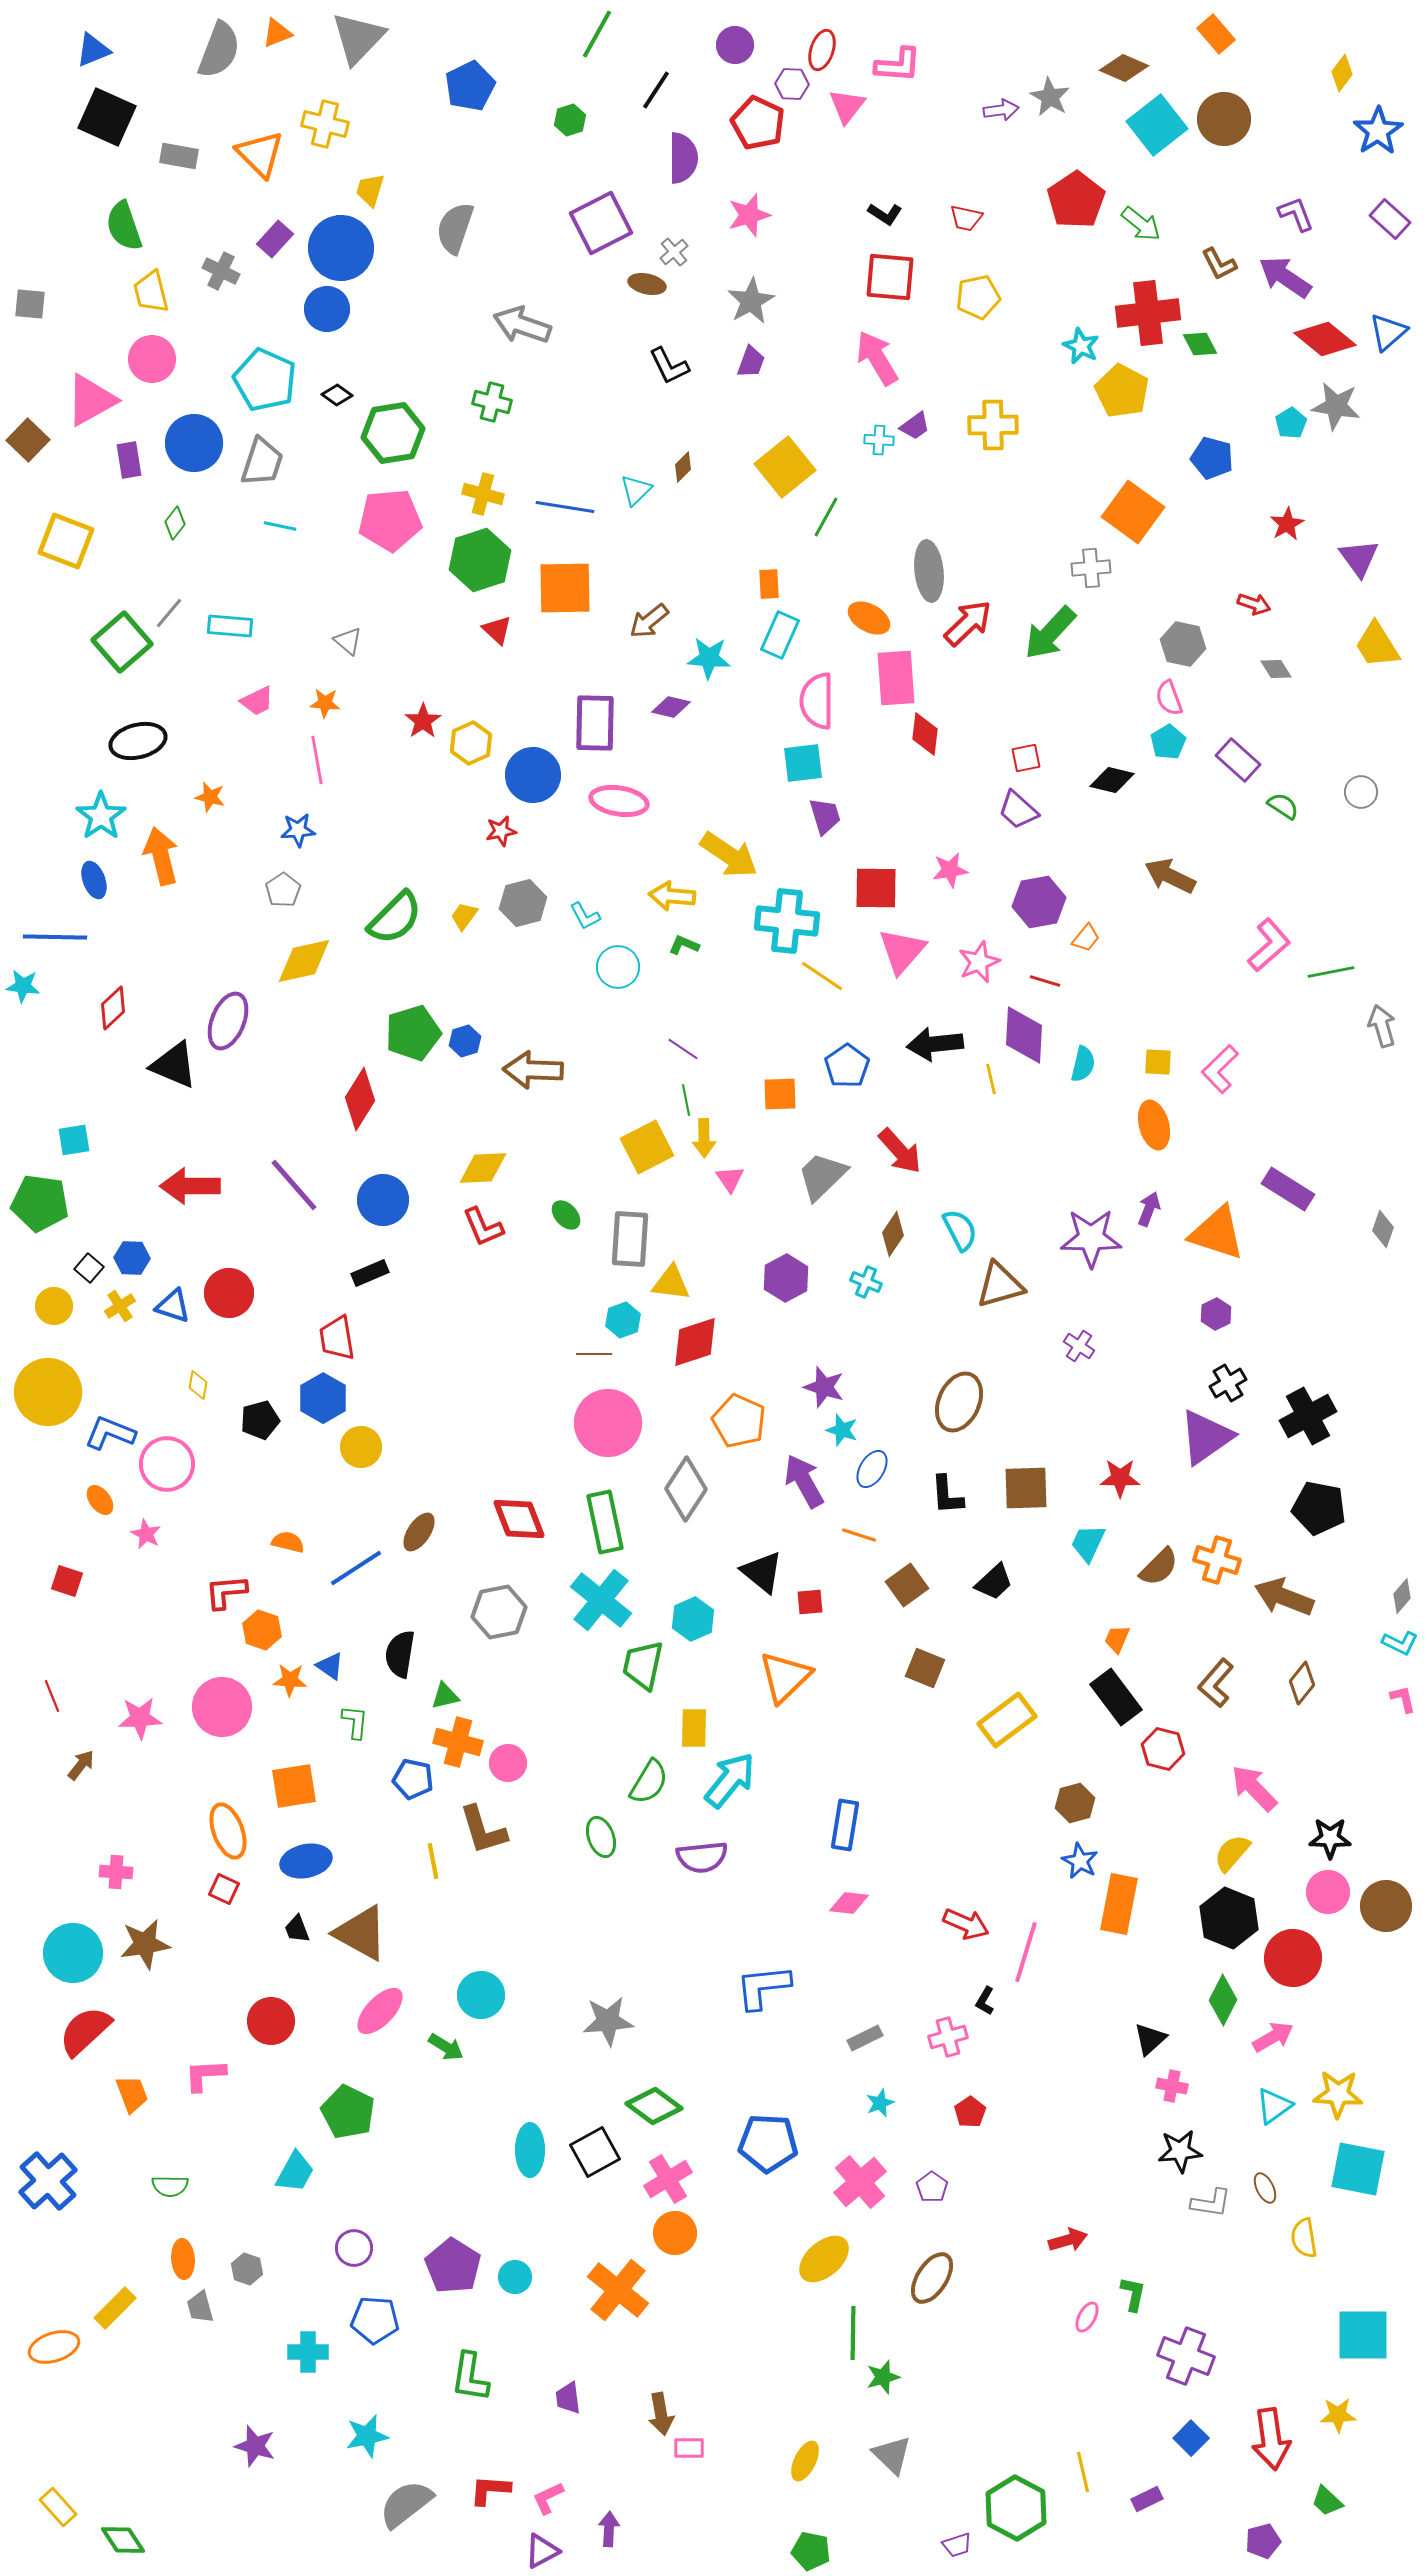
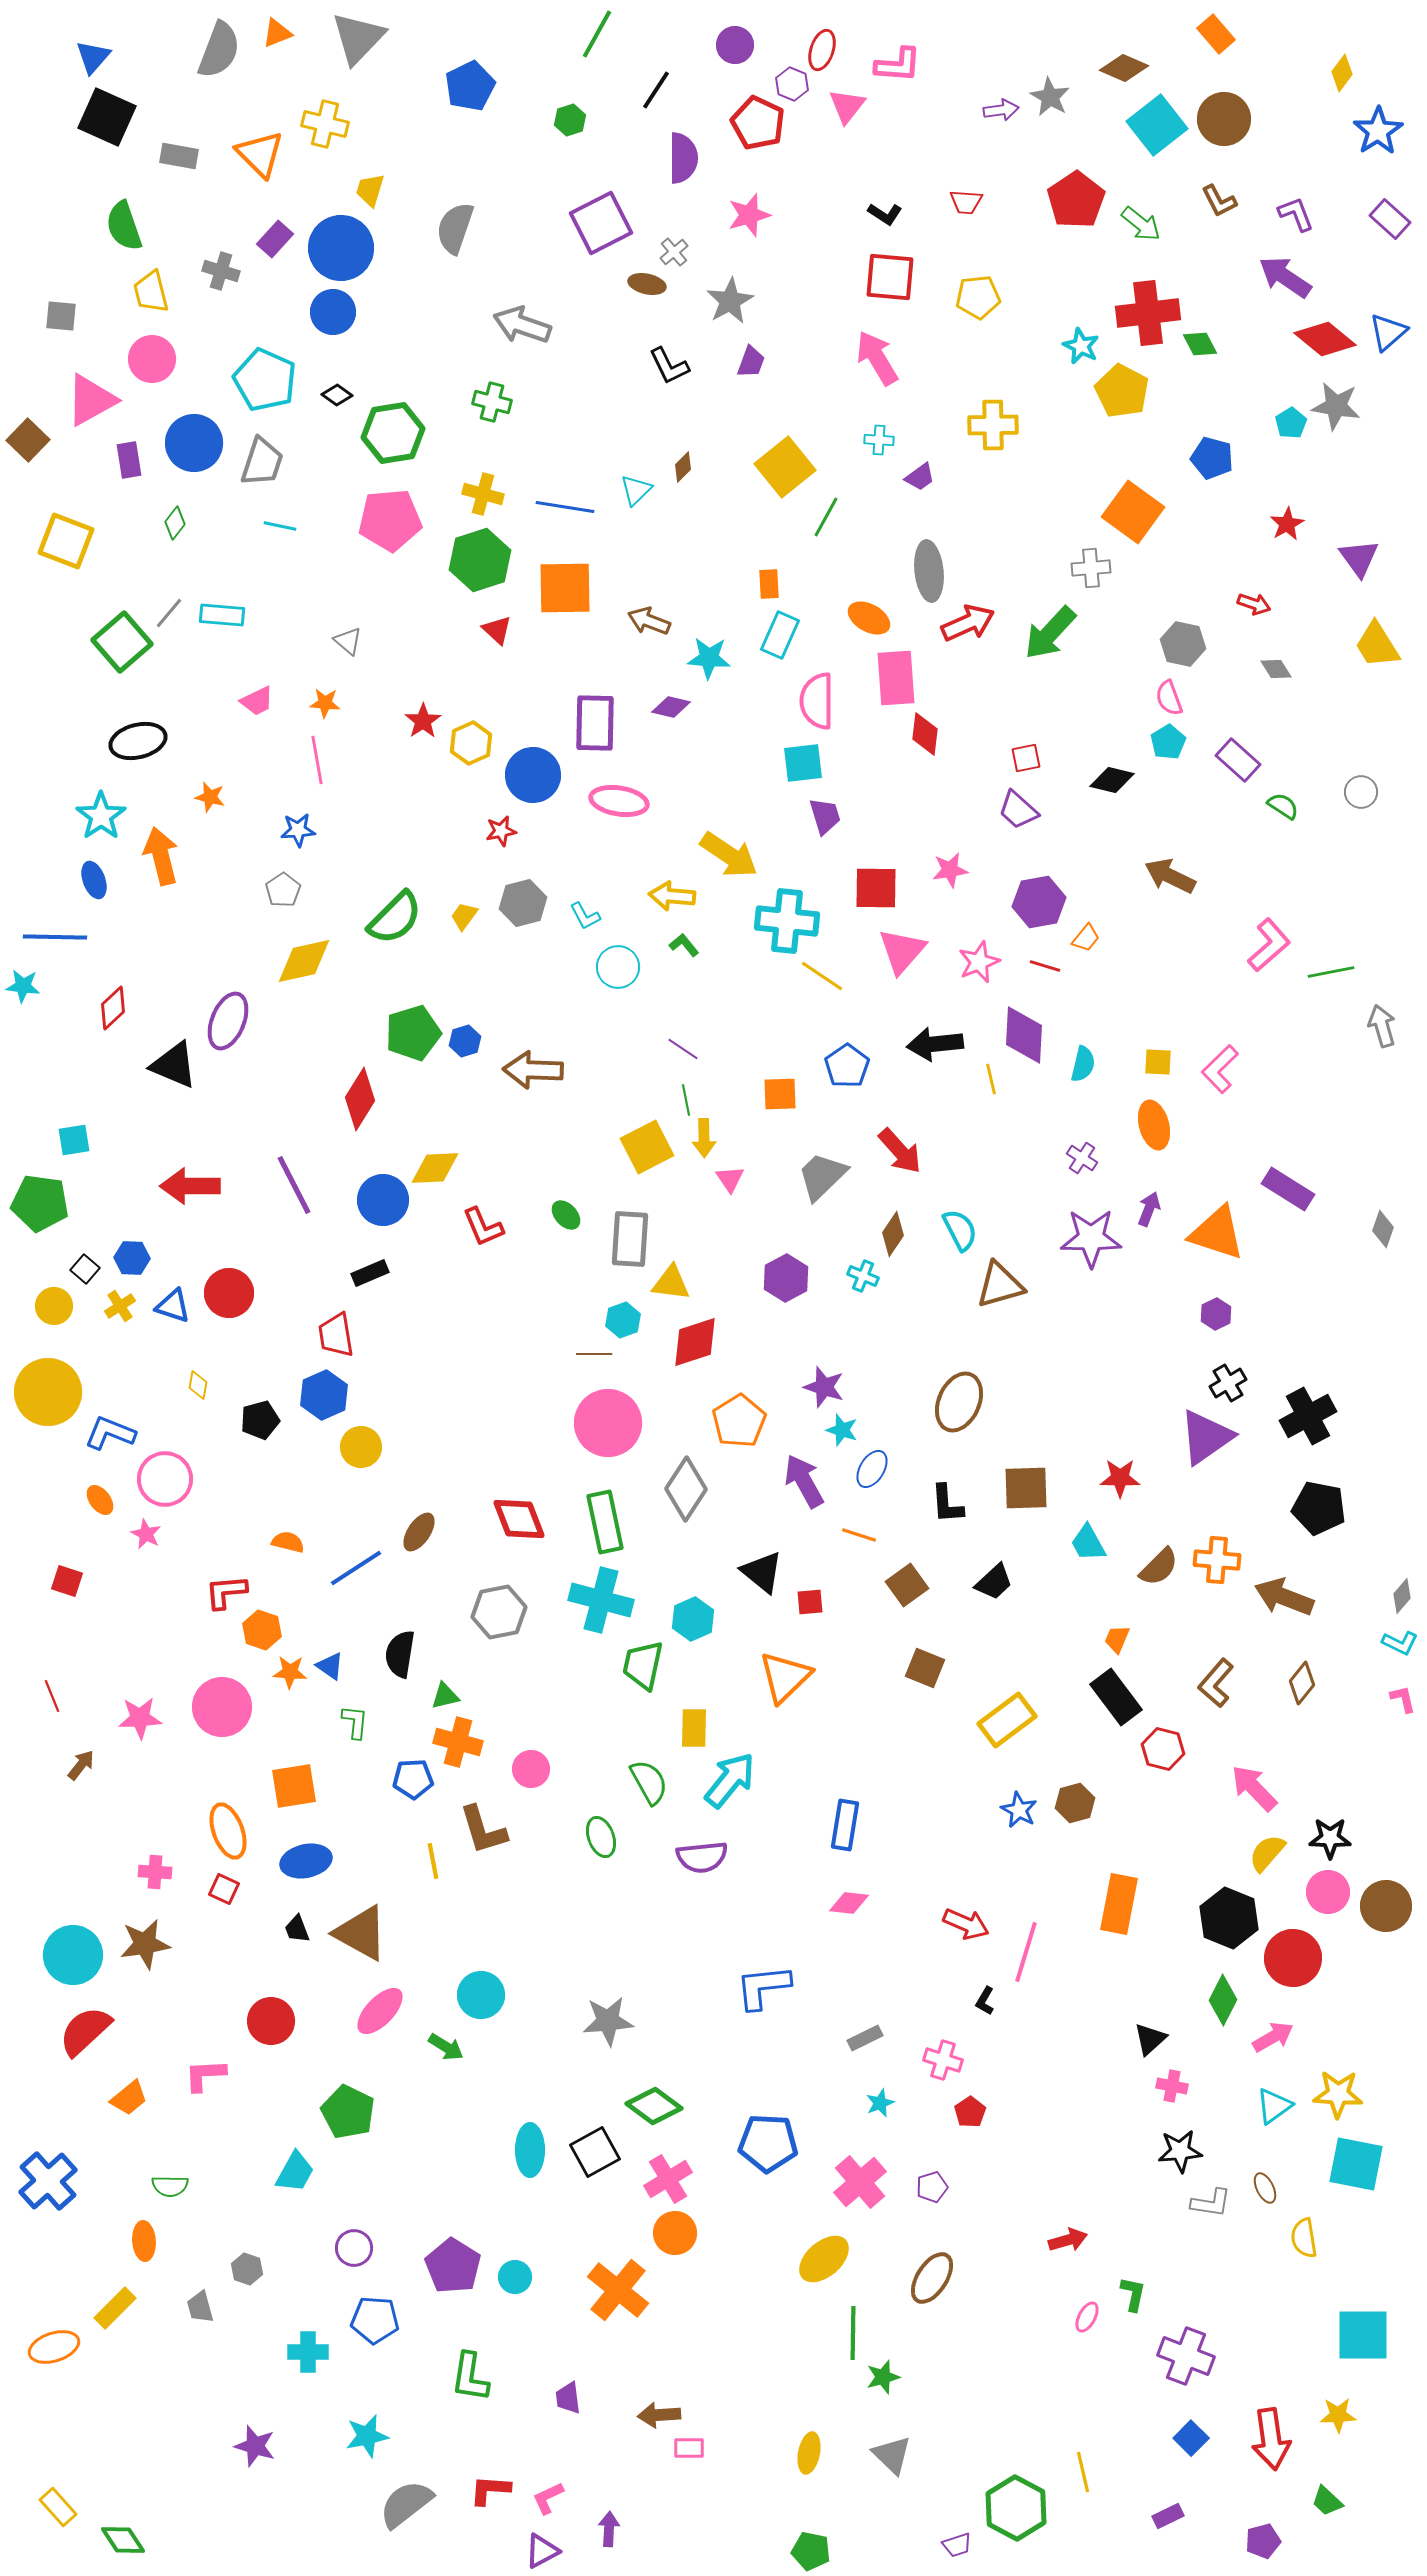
blue triangle at (93, 50): moved 7 px down; rotated 27 degrees counterclockwise
purple hexagon at (792, 84): rotated 20 degrees clockwise
red trapezoid at (966, 218): moved 16 px up; rotated 8 degrees counterclockwise
brown L-shape at (1219, 264): moved 63 px up
gray cross at (221, 271): rotated 9 degrees counterclockwise
yellow pentagon at (978, 297): rotated 6 degrees clockwise
gray star at (751, 301): moved 21 px left
gray square at (30, 304): moved 31 px right, 12 px down
blue circle at (327, 309): moved 6 px right, 3 px down
purple trapezoid at (915, 426): moved 5 px right, 51 px down
brown arrow at (649, 621): rotated 60 degrees clockwise
red arrow at (968, 623): rotated 20 degrees clockwise
cyan rectangle at (230, 626): moved 8 px left, 11 px up
green L-shape at (684, 945): rotated 28 degrees clockwise
red line at (1045, 981): moved 15 px up
yellow diamond at (483, 1168): moved 48 px left
purple line at (294, 1185): rotated 14 degrees clockwise
black square at (89, 1268): moved 4 px left, 1 px down
cyan cross at (866, 1282): moved 3 px left, 6 px up
red trapezoid at (337, 1338): moved 1 px left, 3 px up
purple cross at (1079, 1346): moved 3 px right, 188 px up
blue hexagon at (323, 1398): moved 1 px right, 3 px up; rotated 6 degrees clockwise
orange pentagon at (739, 1421): rotated 16 degrees clockwise
pink circle at (167, 1464): moved 2 px left, 15 px down
black L-shape at (947, 1495): moved 9 px down
cyan trapezoid at (1088, 1543): rotated 54 degrees counterclockwise
orange cross at (1217, 1560): rotated 12 degrees counterclockwise
cyan cross at (601, 1600): rotated 24 degrees counterclockwise
orange star at (290, 1680): moved 8 px up
pink circle at (508, 1763): moved 23 px right, 6 px down
blue pentagon at (413, 1779): rotated 15 degrees counterclockwise
green semicircle at (649, 1782): rotated 60 degrees counterclockwise
yellow semicircle at (1232, 1853): moved 35 px right
blue star at (1080, 1861): moved 61 px left, 51 px up
pink cross at (116, 1872): moved 39 px right
cyan circle at (73, 1953): moved 2 px down
pink cross at (948, 2037): moved 5 px left, 23 px down; rotated 33 degrees clockwise
orange trapezoid at (132, 2094): moved 3 px left, 4 px down; rotated 72 degrees clockwise
cyan square at (1358, 2169): moved 2 px left, 5 px up
purple pentagon at (932, 2187): rotated 20 degrees clockwise
orange ellipse at (183, 2259): moved 39 px left, 18 px up
brown arrow at (661, 2414): moved 2 px left, 1 px down; rotated 96 degrees clockwise
yellow ellipse at (805, 2461): moved 4 px right, 8 px up; rotated 15 degrees counterclockwise
purple rectangle at (1147, 2499): moved 21 px right, 17 px down
